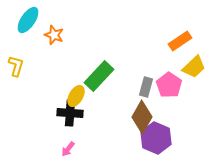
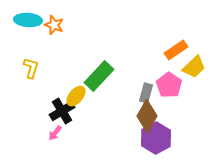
cyan ellipse: rotated 60 degrees clockwise
orange star: moved 10 px up
orange rectangle: moved 4 px left, 9 px down
yellow L-shape: moved 15 px right, 2 px down
gray rectangle: moved 6 px down
yellow ellipse: rotated 10 degrees clockwise
black cross: moved 8 px left, 2 px up; rotated 35 degrees counterclockwise
brown diamond: moved 5 px right, 1 px up
purple hexagon: rotated 8 degrees clockwise
pink arrow: moved 13 px left, 16 px up
